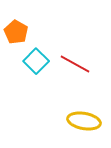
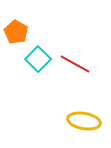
cyan square: moved 2 px right, 2 px up
